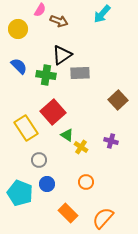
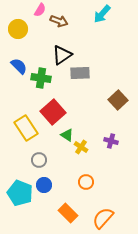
green cross: moved 5 px left, 3 px down
blue circle: moved 3 px left, 1 px down
